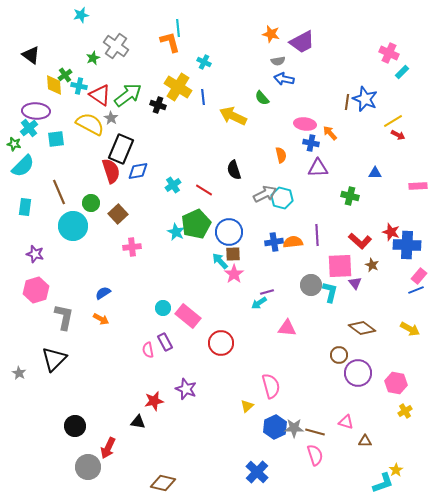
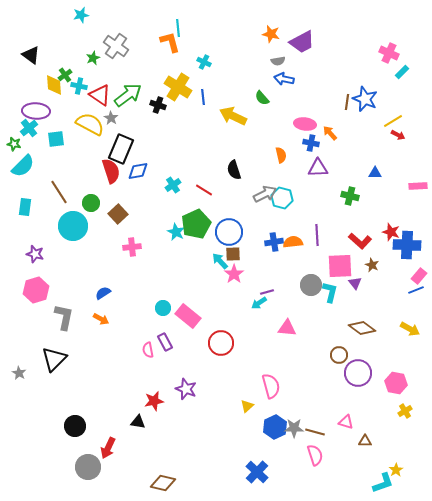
brown line at (59, 192): rotated 10 degrees counterclockwise
